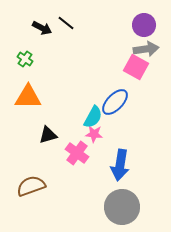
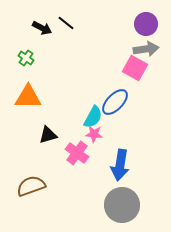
purple circle: moved 2 px right, 1 px up
green cross: moved 1 px right, 1 px up
pink square: moved 1 px left, 1 px down
gray circle: moved 2 px up
